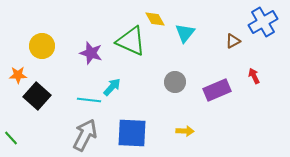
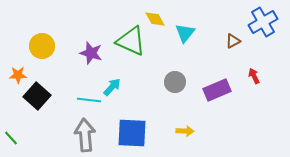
gray arrow: rotated 32 degrees counterclockwise
